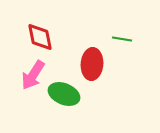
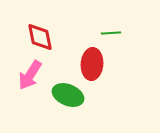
green line: moved 11 px left, 6 px up; rotated 12 degrees counterclockwise
pink arrow: moved 3 px left
green ellipse: moved 4 px right, 1 px down
